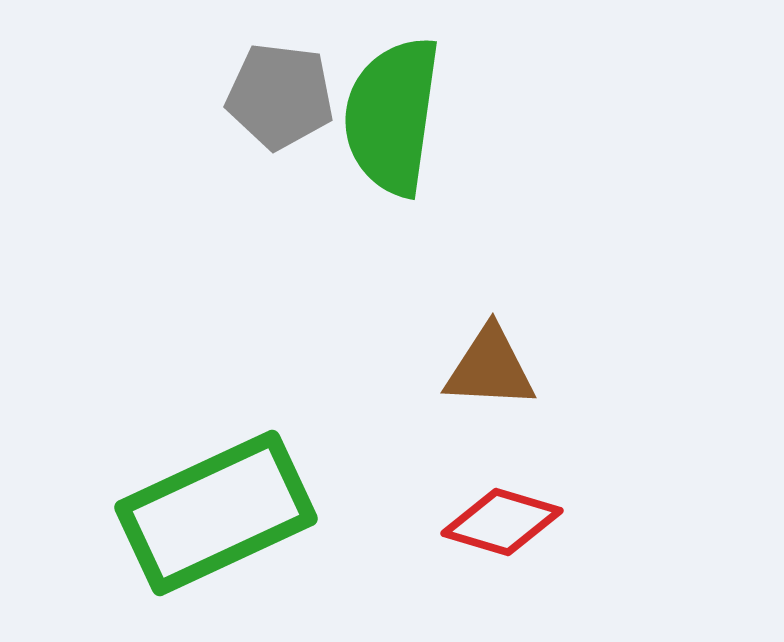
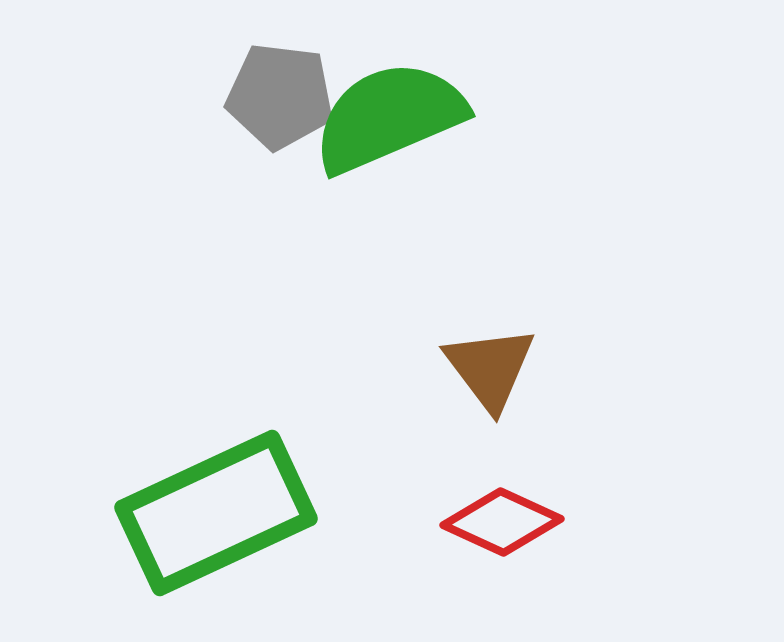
green semicircle: moved 3 px left, 1 px down; rotated 59 degrees clockwise
brown triangle: rotated 50 degrees clockwise
red diamond: rotated 8 degrees clockwise
